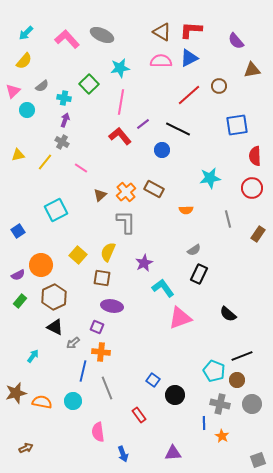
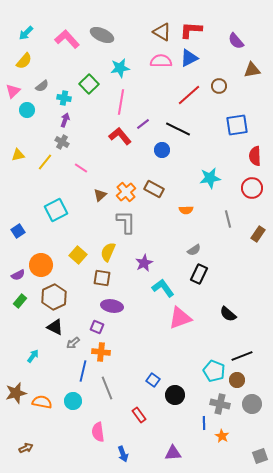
gray square at (258, 460): moved 2 px right, 4 px up
